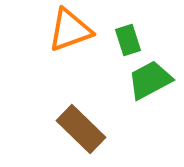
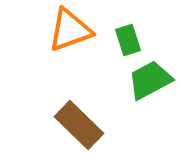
brown rectangle: moved 2 px left, 4 px up
